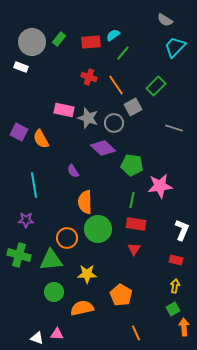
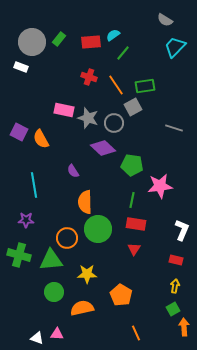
green rectangle at (156, 86): moved 11 px left; rotated 36 degrees clockwise
